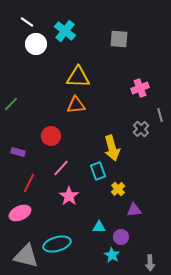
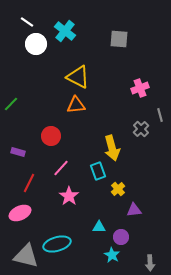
yellow triangle: rotated 25 degrees clockwise
